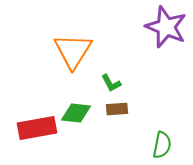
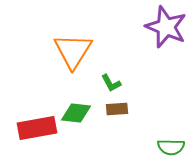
green semicircle: moved 9 px right, 2 px down; rotated 80 degrees clockwise
